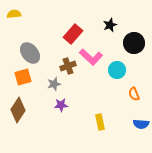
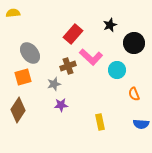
yellow semicircle: moved 1 px left, 1 px up
